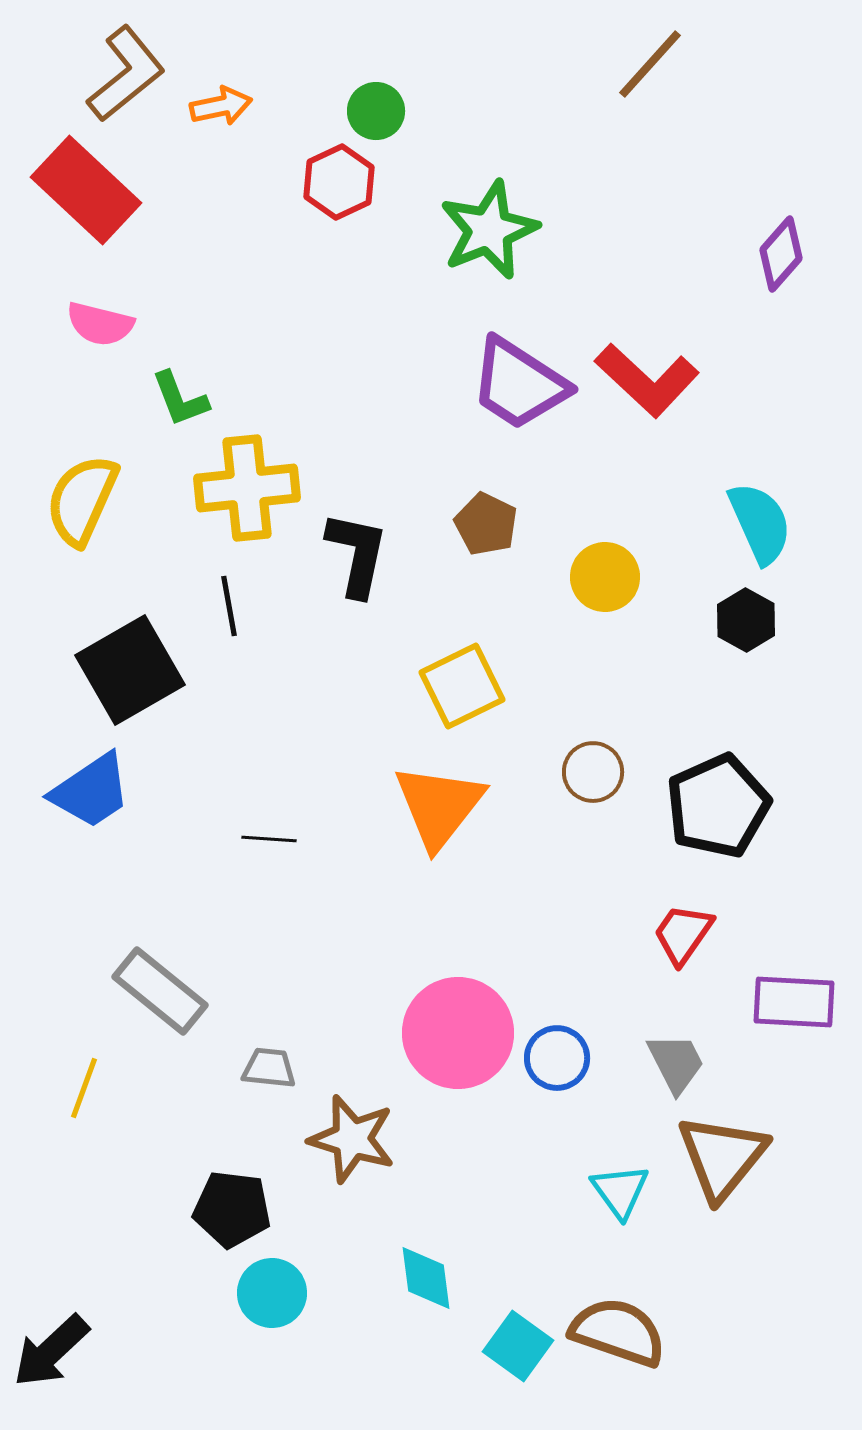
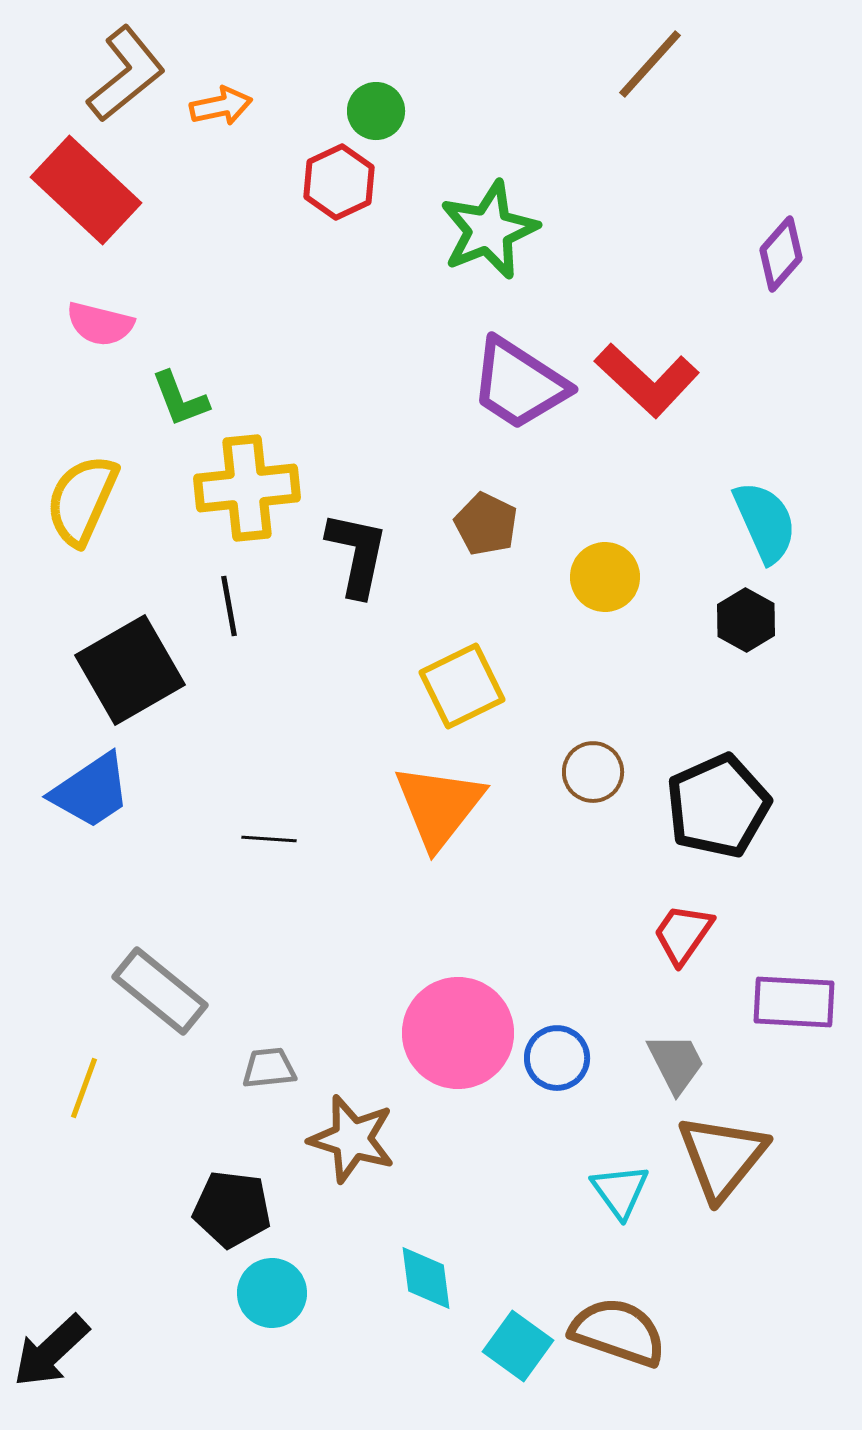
cyan semicircle at (760, 523): moved 5 px right, 1 px up
gray trapezoid at (269, 1068): rotated 12 degrees counterclockwise
